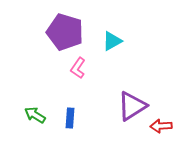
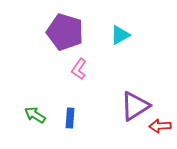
cyan triangle: moved 8 px right, 6 px up
pink L-shape: moved 1 px right, 1 px down
purple triangle: moved 3 px right
red arrow: moved 1 px left
